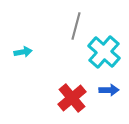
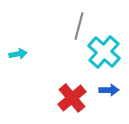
gray line: moved 3 px right
cyan arrow: moved 5 px left, 2 px down
